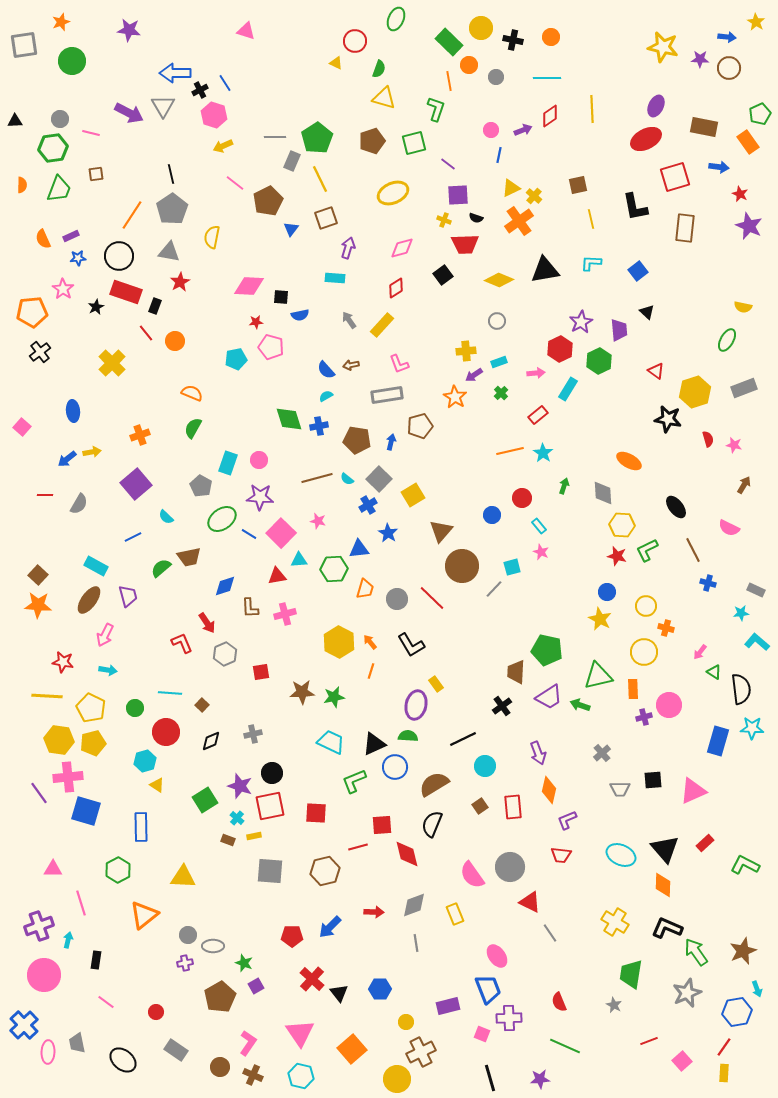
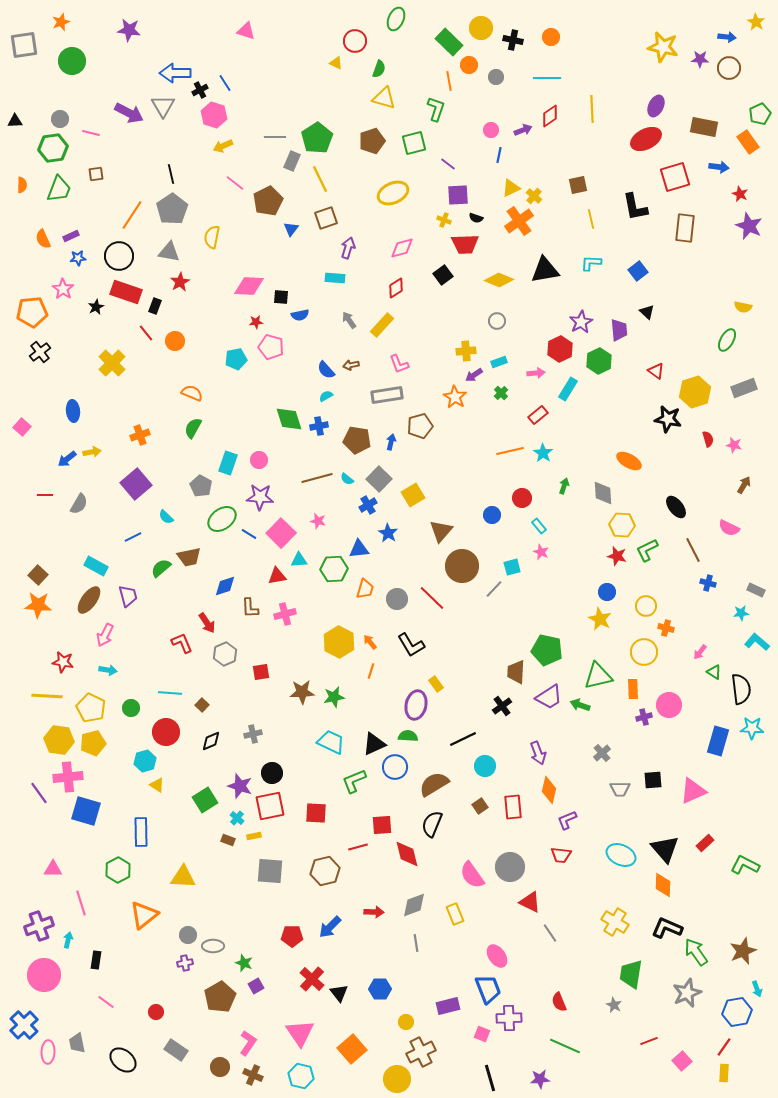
green circle at (135, 708): moved 4 px left
blue rectangle at (141, 827): moved 5 px down
